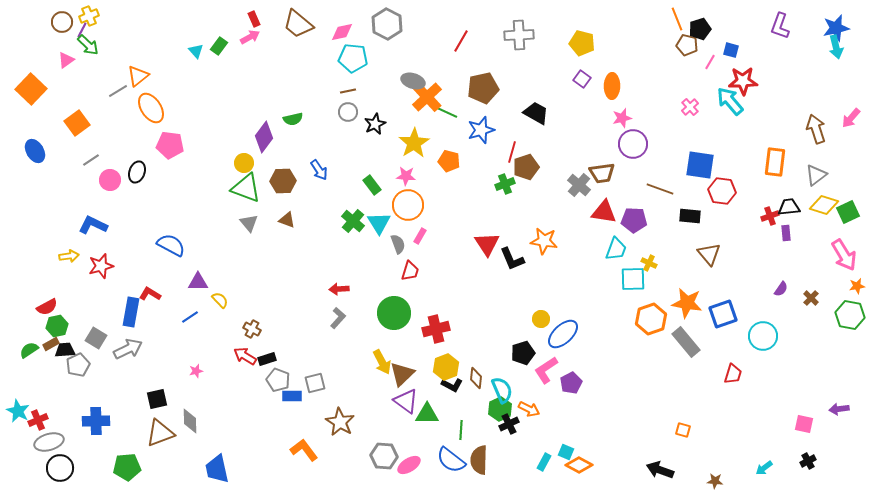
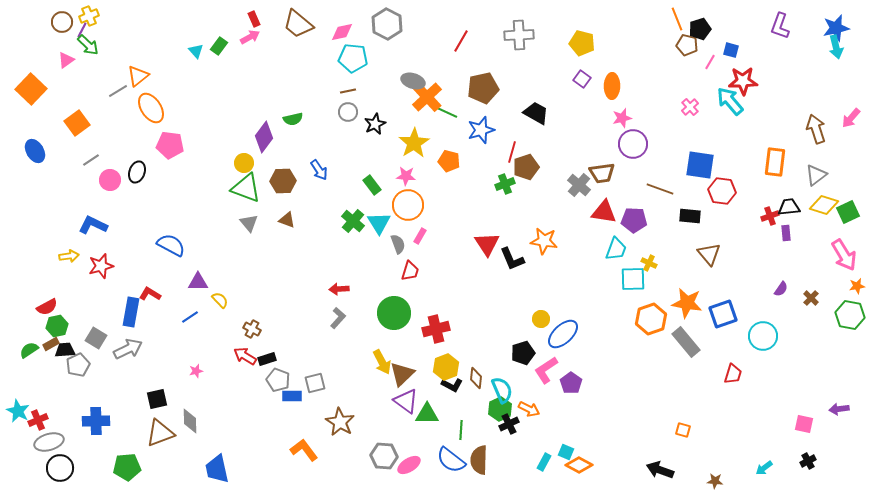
purple pentagon at (571, 383): rotated 10 degrees counterclockwise
